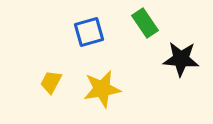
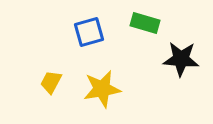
green rectangle: rotated 40 degrees counterclockwise
